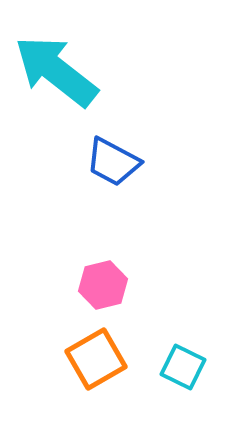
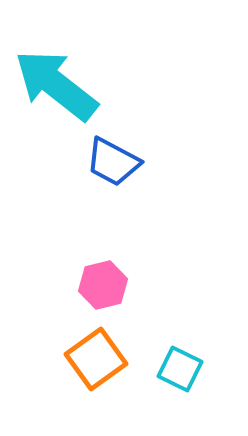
cyan arrow: moved 14 px down
orange square: rotated 6 degrees counterclockwise
cyan square: moved 3 px left, 2 px down
